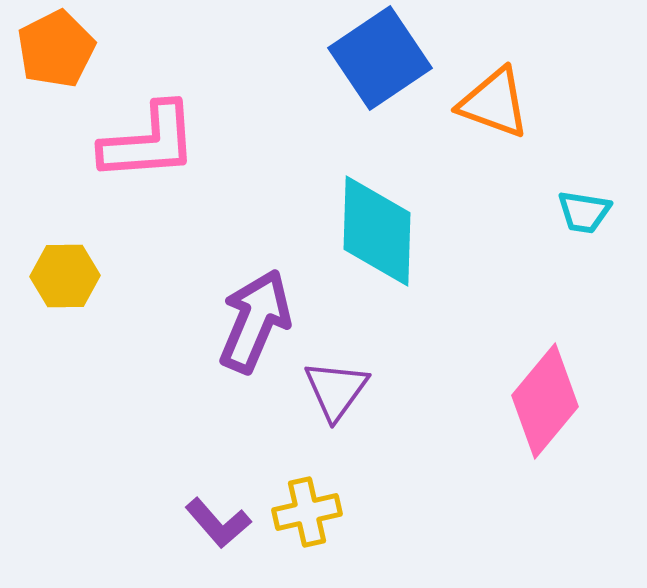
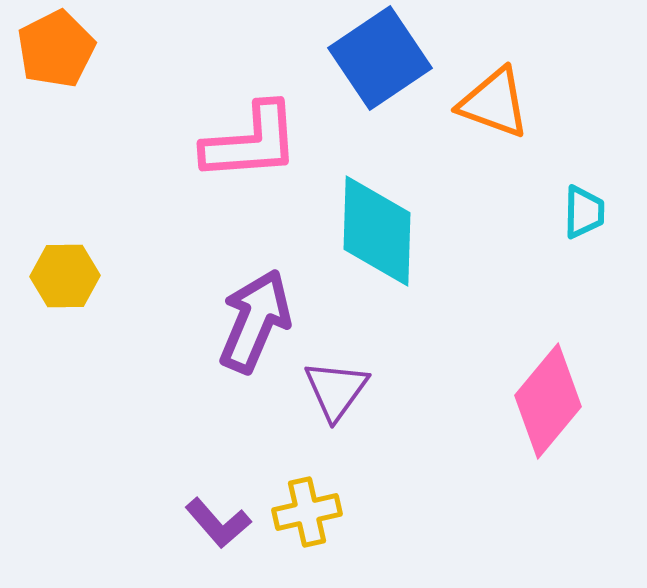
pink L-shape: moved 102 px right
cyan trapezoid: rotated 98 degrees counterclockwise
pink diamond: moved 3 px right
